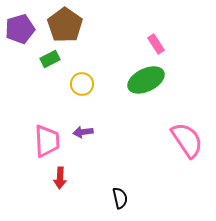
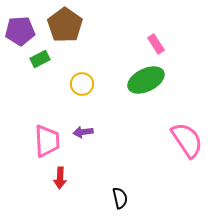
purple pentagon: moved 2 px down; rotated 12 degrees clockwise
green rectangle: moved 10 px left
